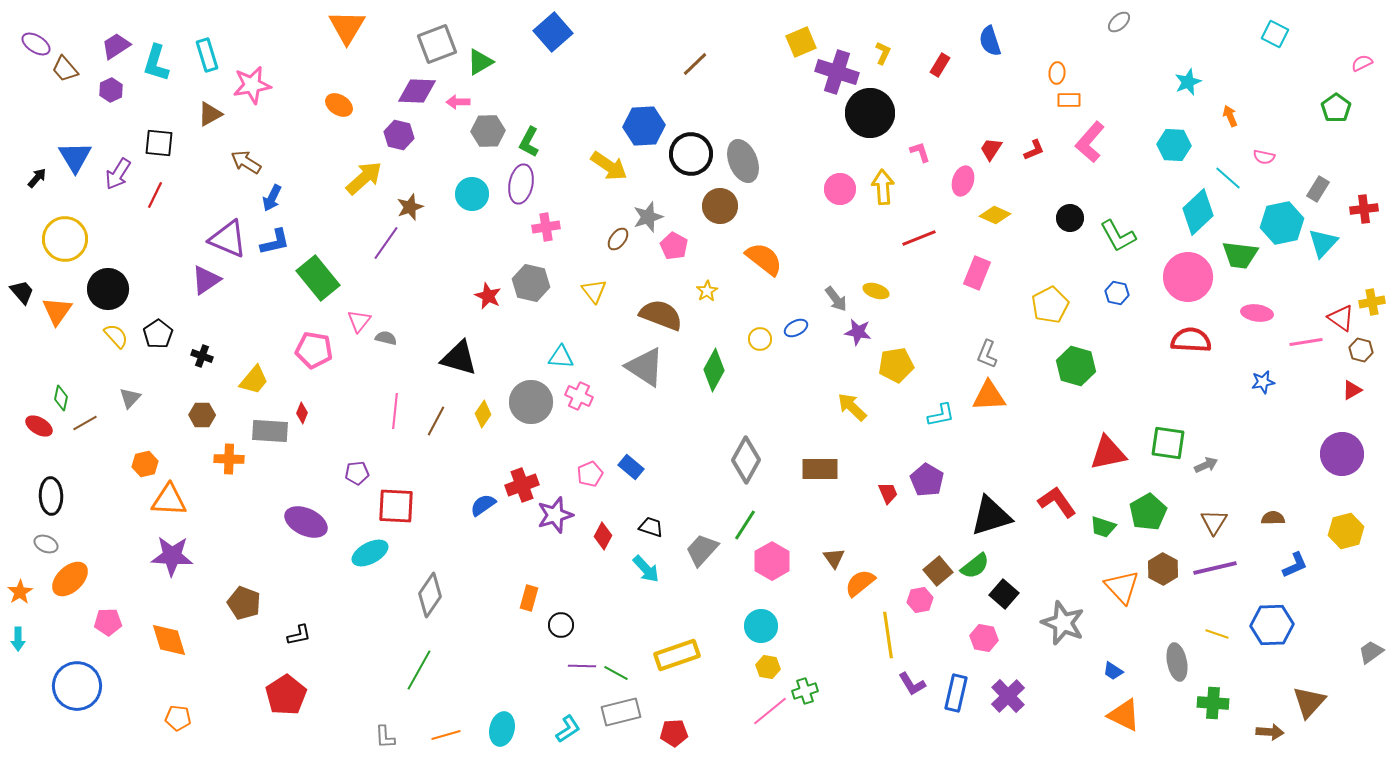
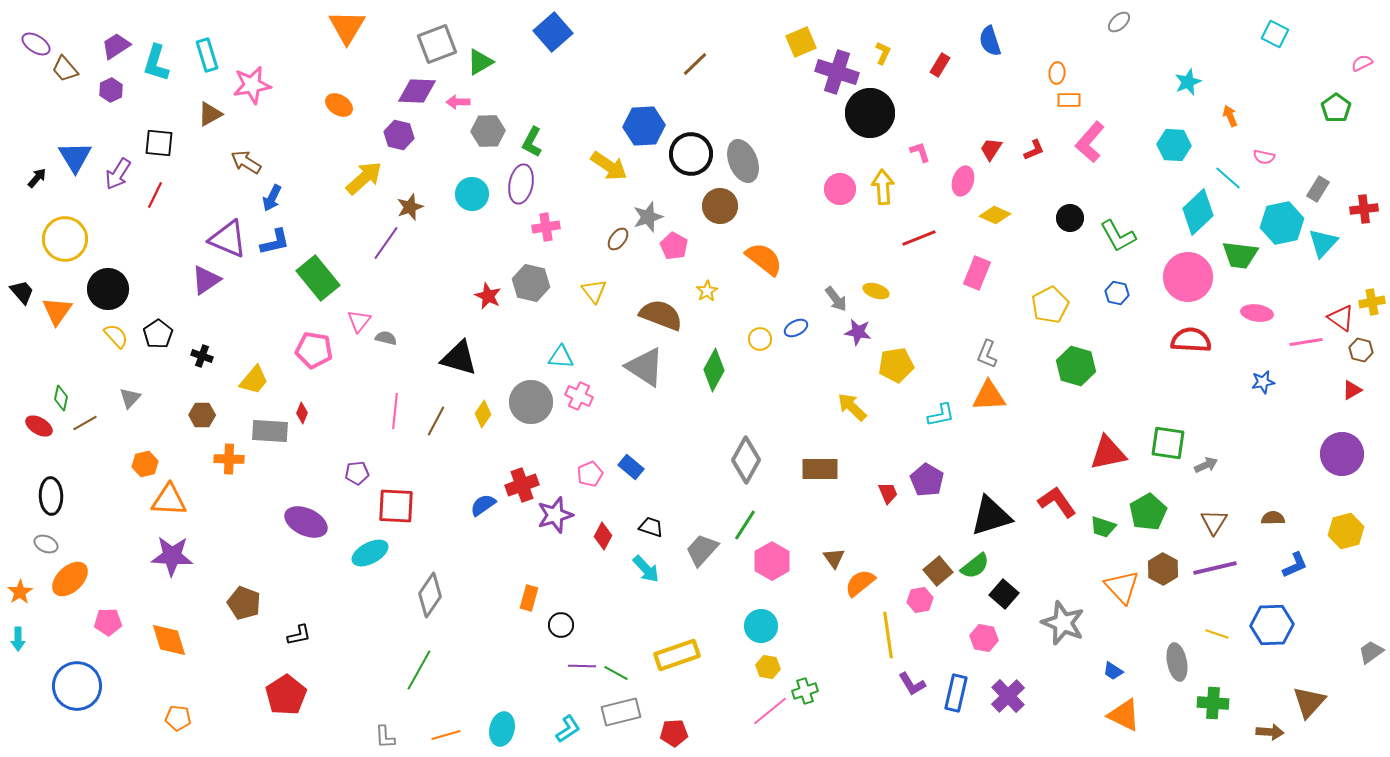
green L-shape at (529, 142): moved 3 px right
